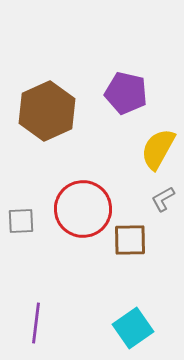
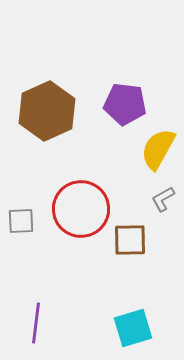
purple pentagon: moved 1 px left, 11 px down; rotated 6 degrees counterclockwise
red circle: moved 2 px left
cyan square: rotated 18 degrees clockwise
